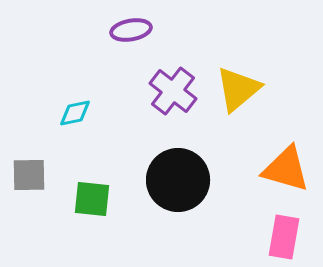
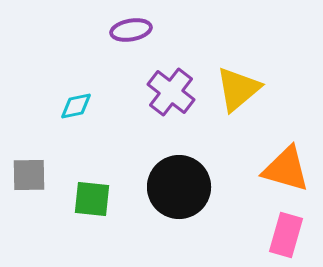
purple cross: moved 2 px left, 1 px down
cyan diamond: moved 1 px right, 7 px up
black circle: moved 1 px right, 7 px down
pink rectangle: moved 2 px right, 2 px up; rotated 6 degrees clockwise
